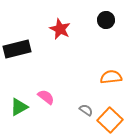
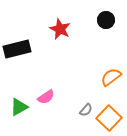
orange semicircle: rotated 30 degrees counterclockwise
pink semicircle: rotated 108 degrees clockwise
gray semicircle: rotated 96 degrees clockwise
orange square: moved 1 px left, 2 px up
